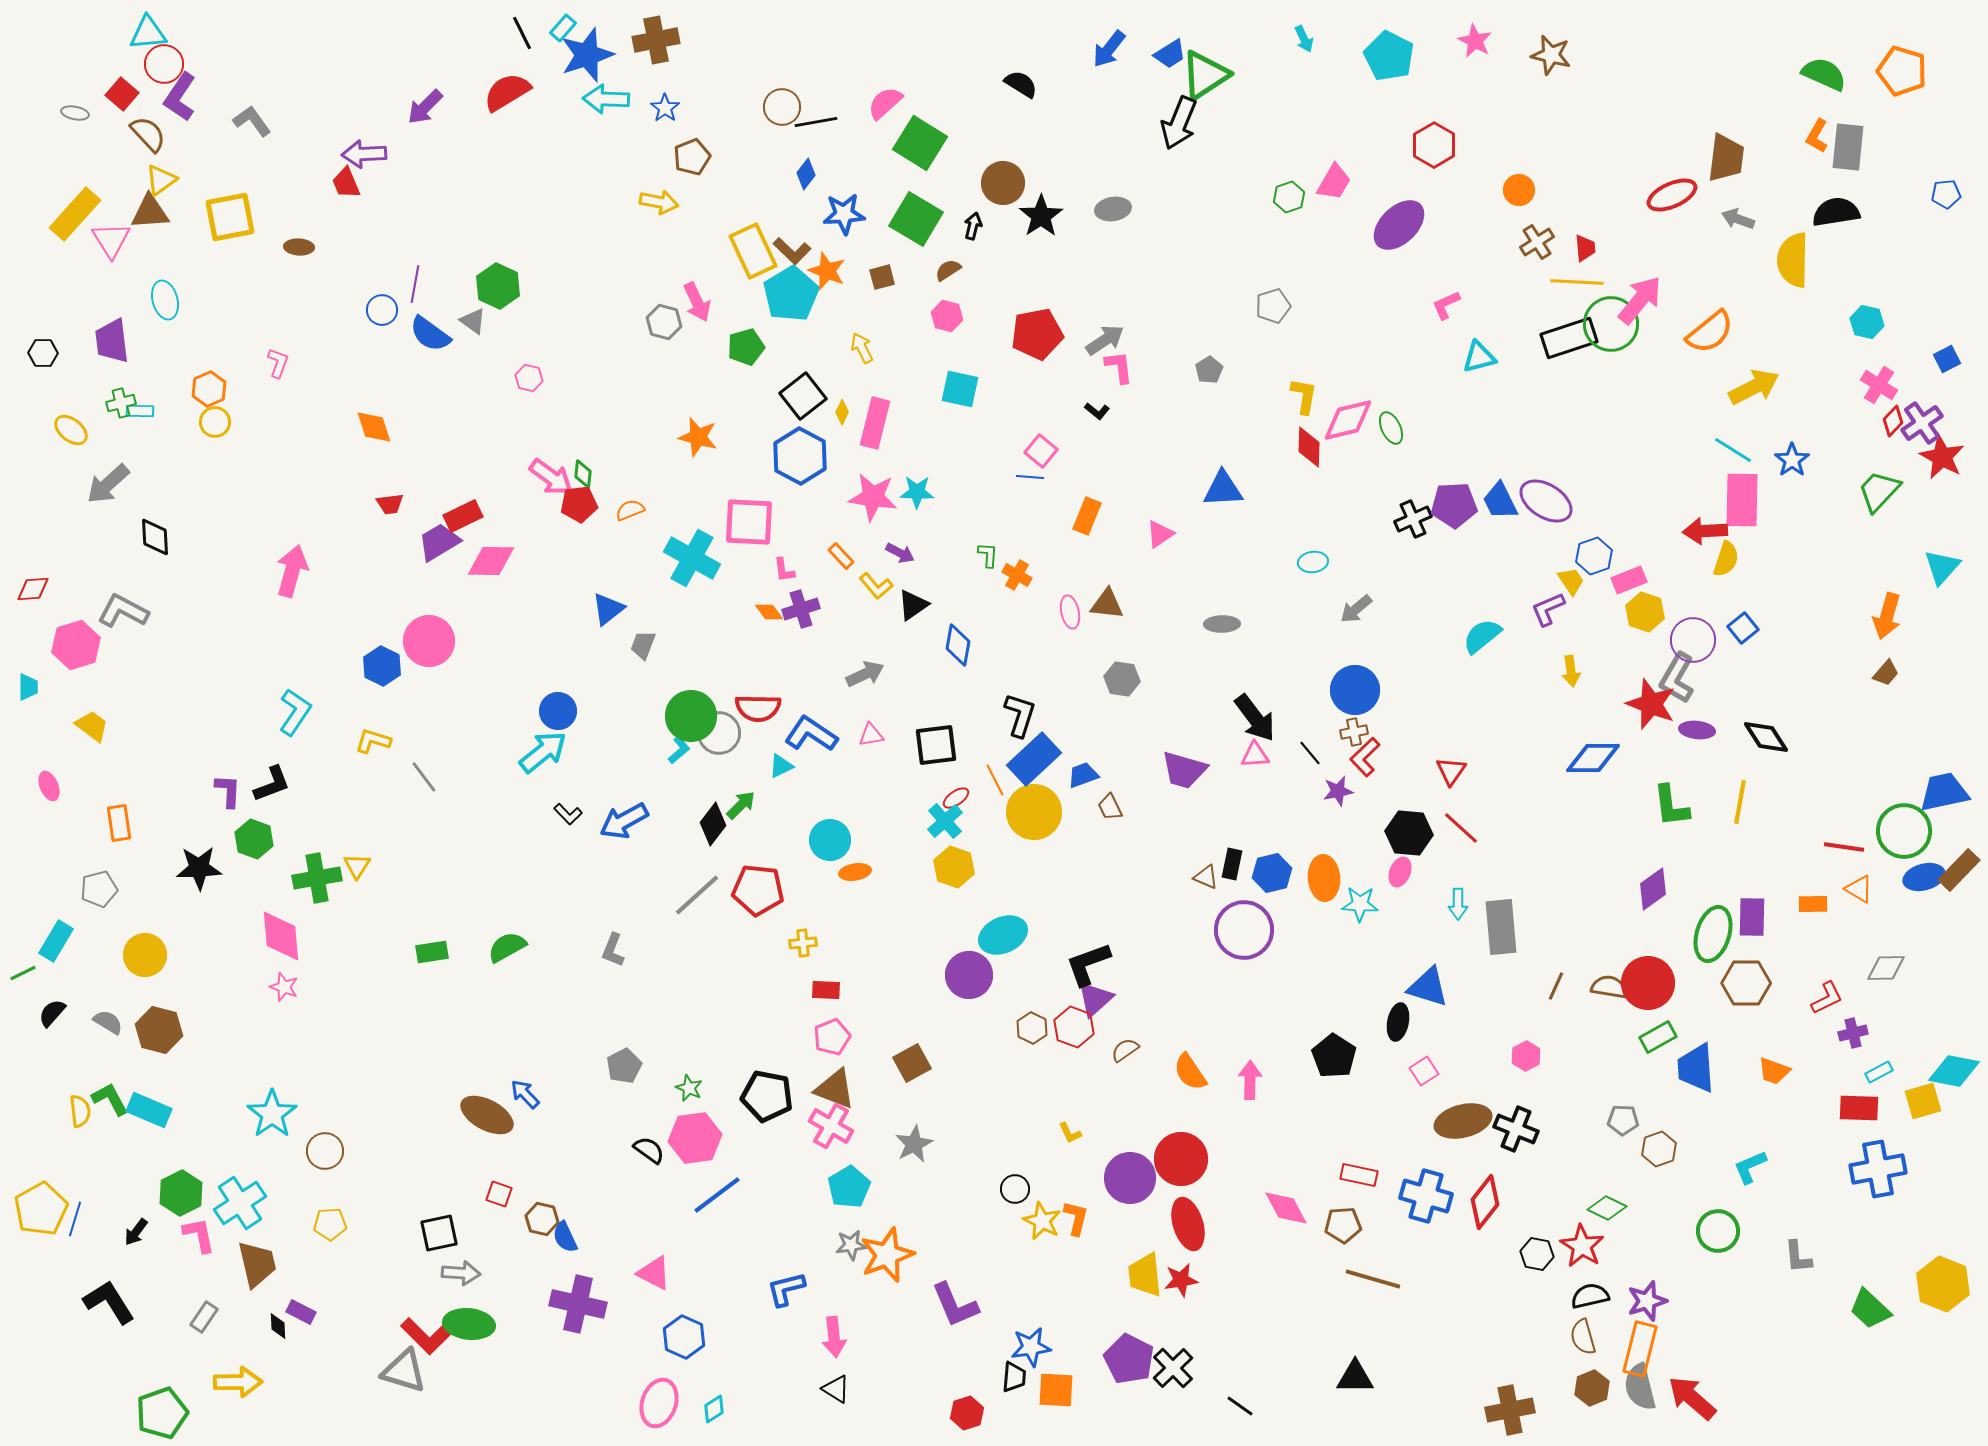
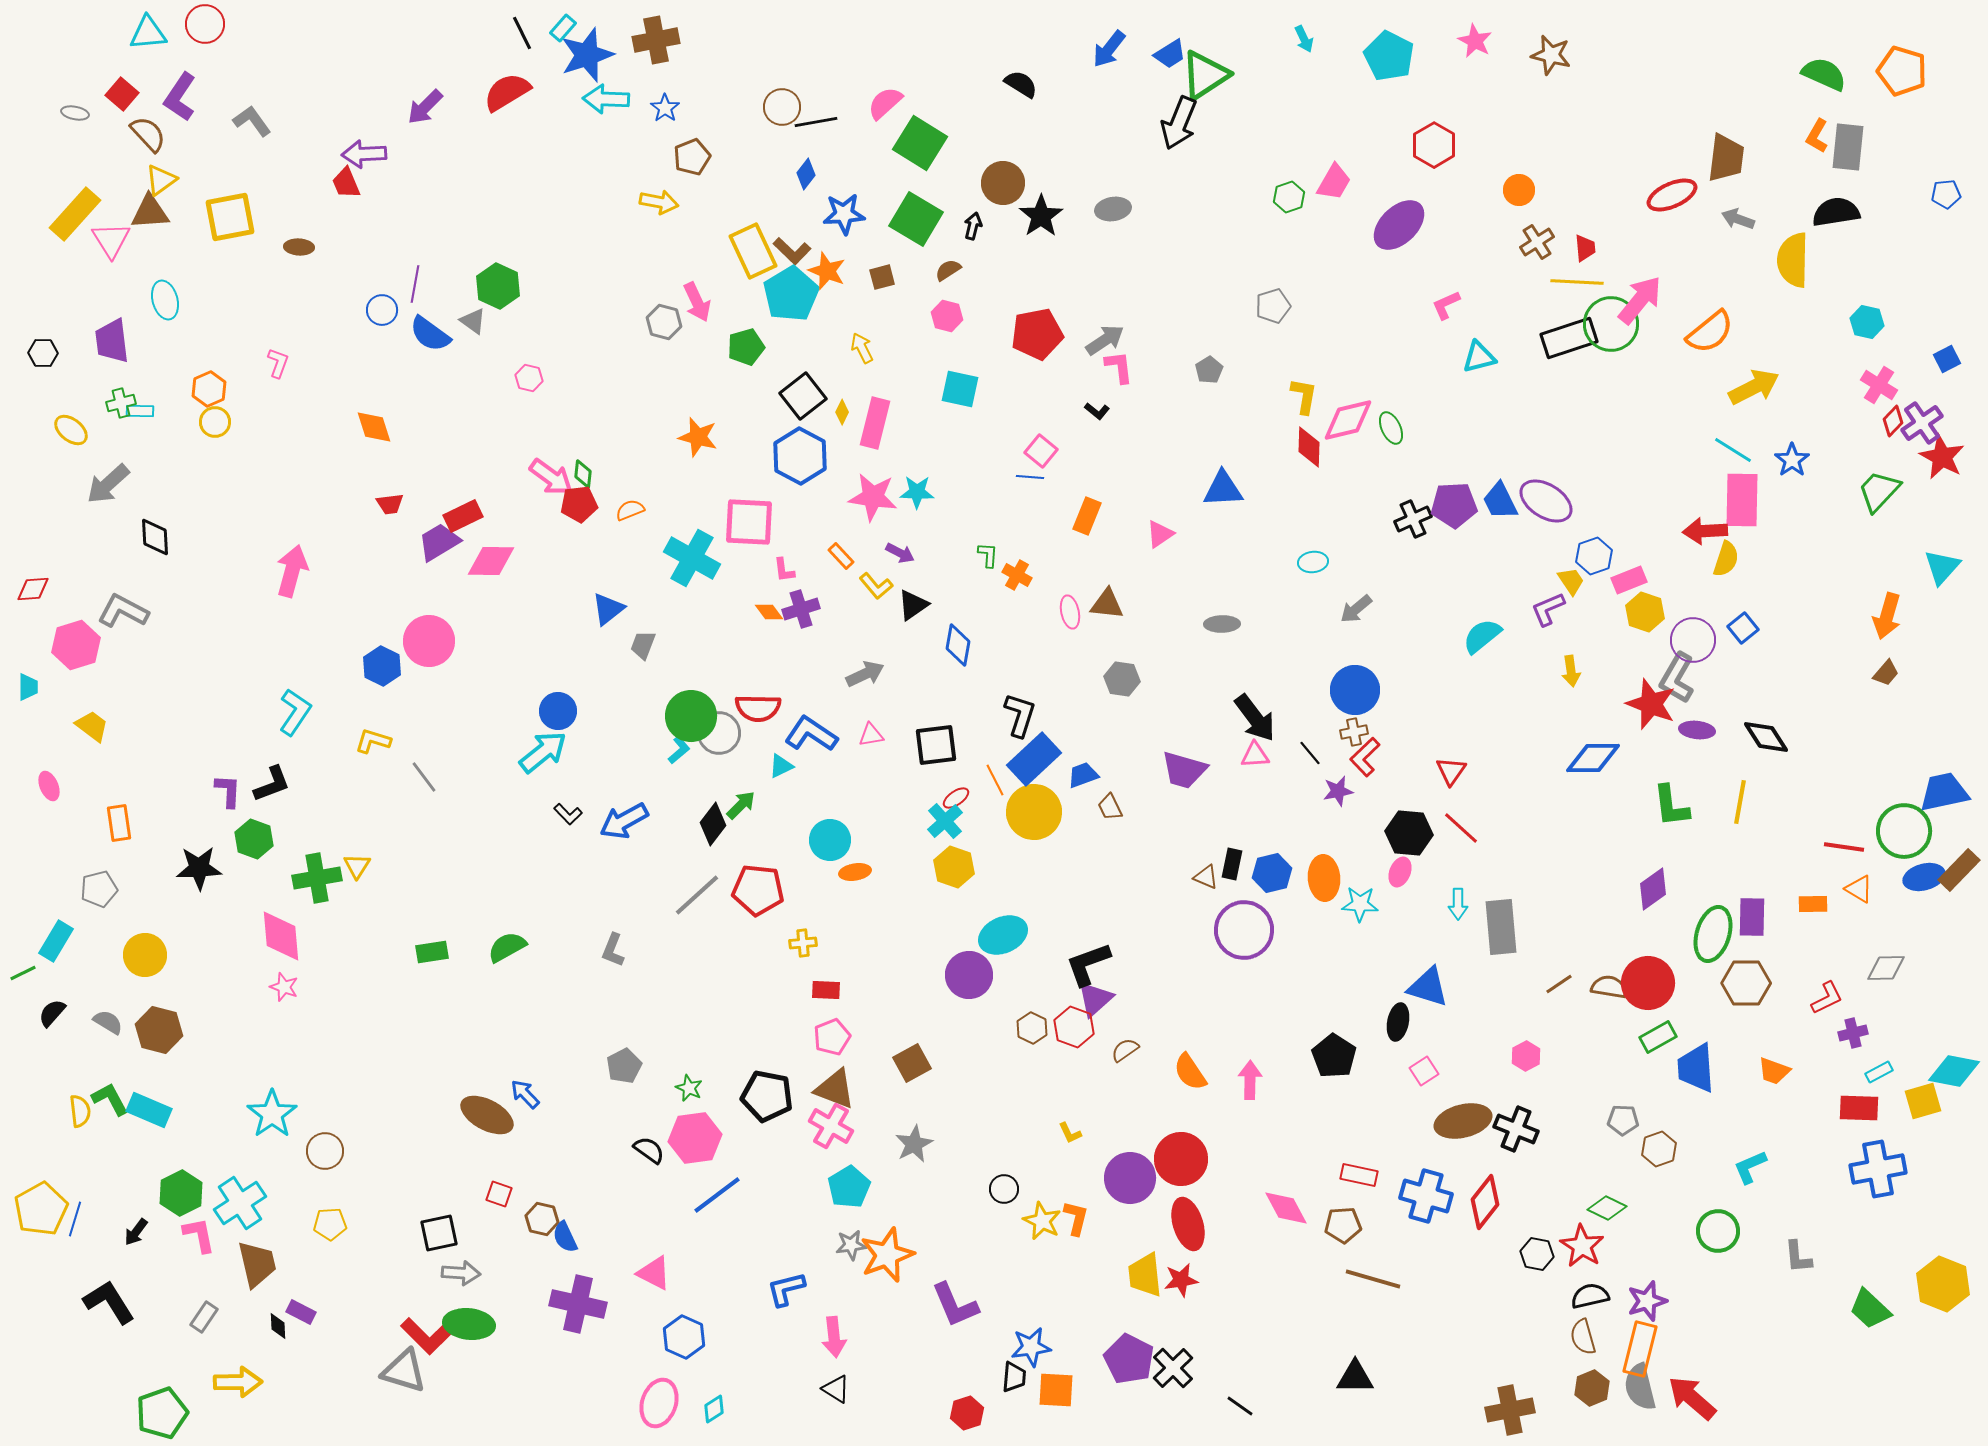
red circle at (164, 64): moved 41 px right, 40 px up
brown line at (1556, 986): moved 3 px right, 2 px up; rotated 32 degrees clockwise
black circle at (1015, 1189): moved 11 px left
